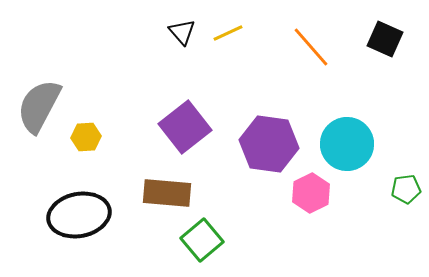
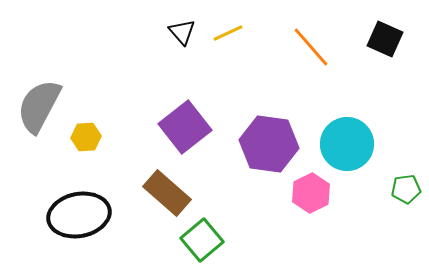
brown rectangle: rotated 36 degrees clockwise
